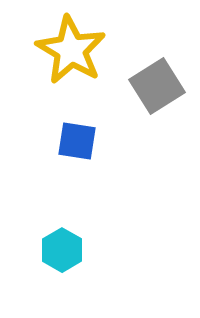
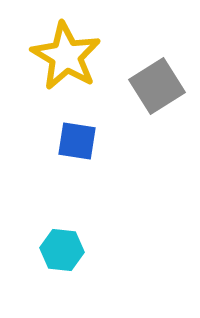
yellow star: moved 5 px left, 6 px down
cyan hexagon: rotated 24 degrees counterclockwise
